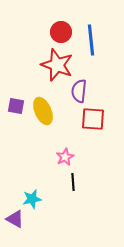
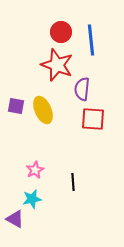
purple semicircle: moved 3 px right, 2 px up
yellow ellipse: moved 1 px up
pink star: moved 30 px left, 13 px down
